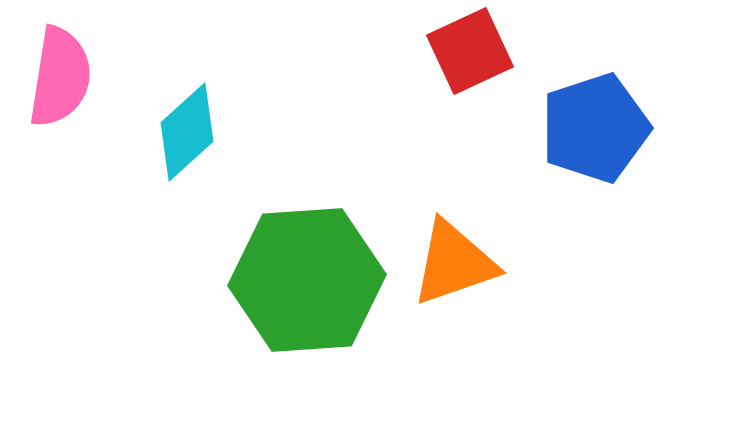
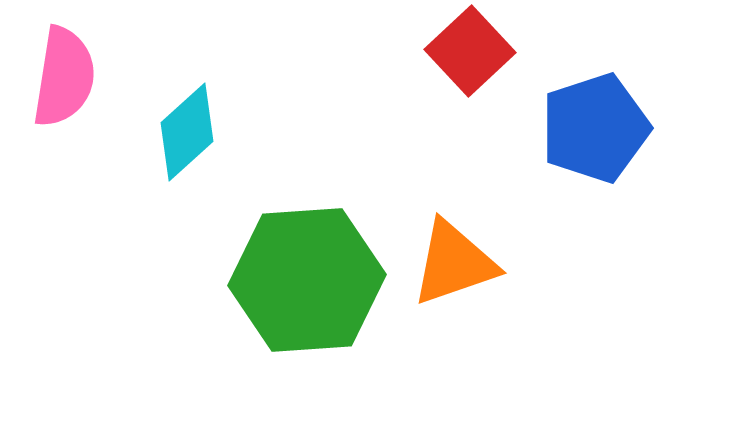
red square: rotated 18 degrees counterclockwise
pink semicircle: moved 4 px right
